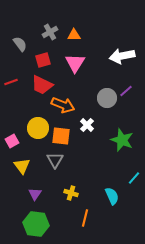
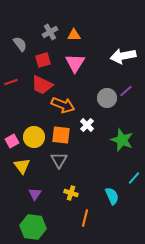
white arrow: moved 1 px right
yellow circle: moved 4 px left, 9 px down
orange square: moved 1 px up
gray triangle: moved 4 px right
green hexagon: moved 3 px left, 3 px down
